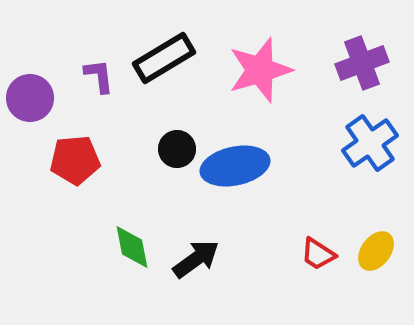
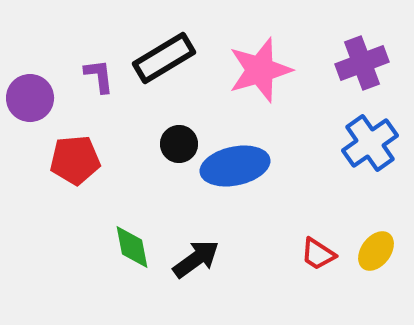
black circle: moved 2 px right, 5 px up
